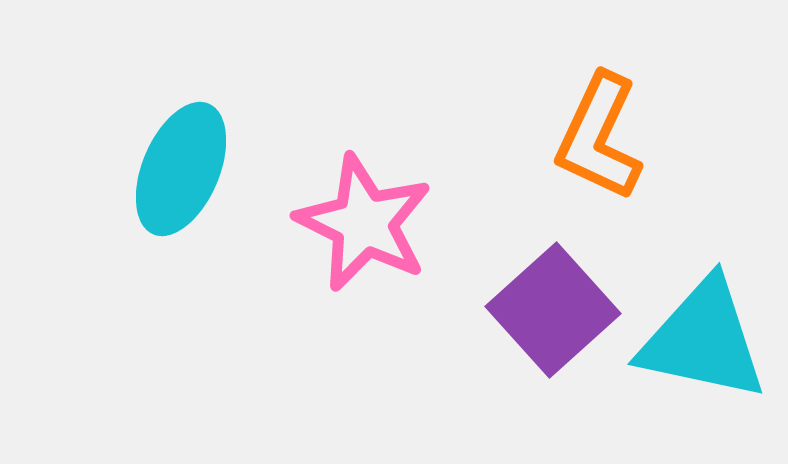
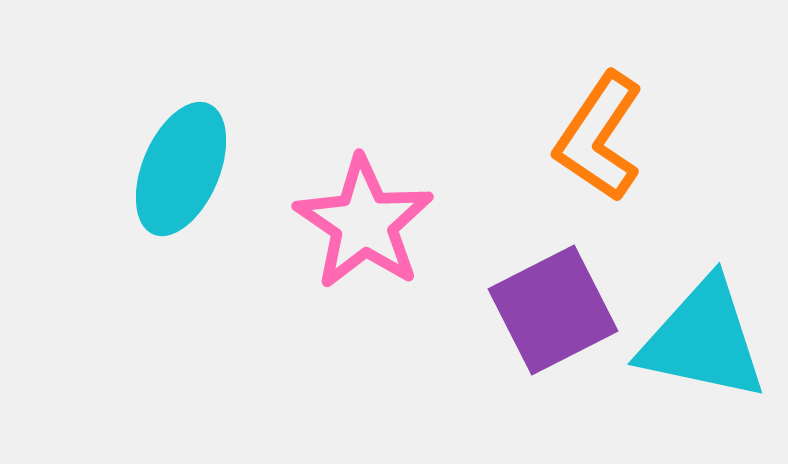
orange L-shape: rotated 9 degrees clockwise
pink star: rotated 8 degrees clockwise
purple square: rotated 15 degrees clockwise
